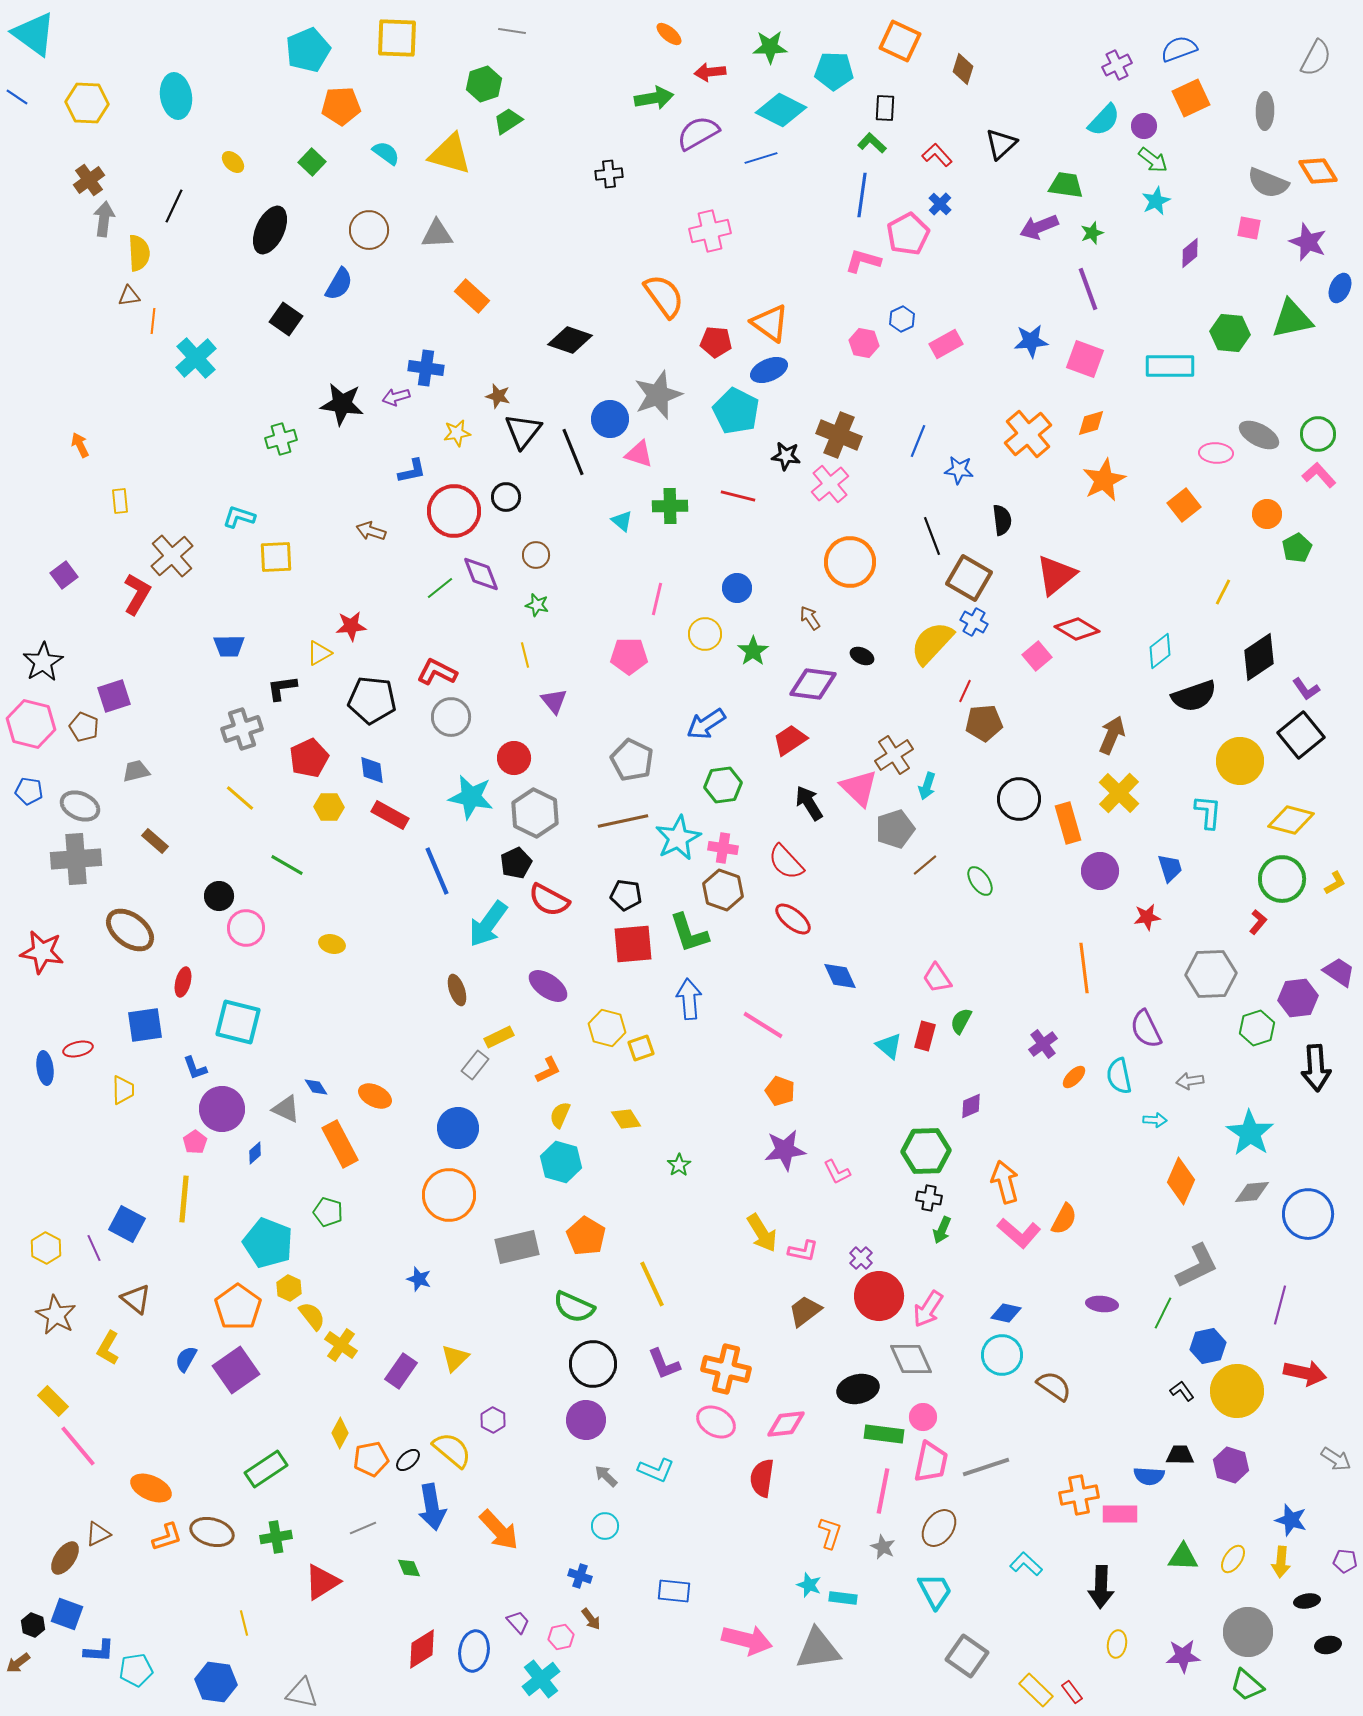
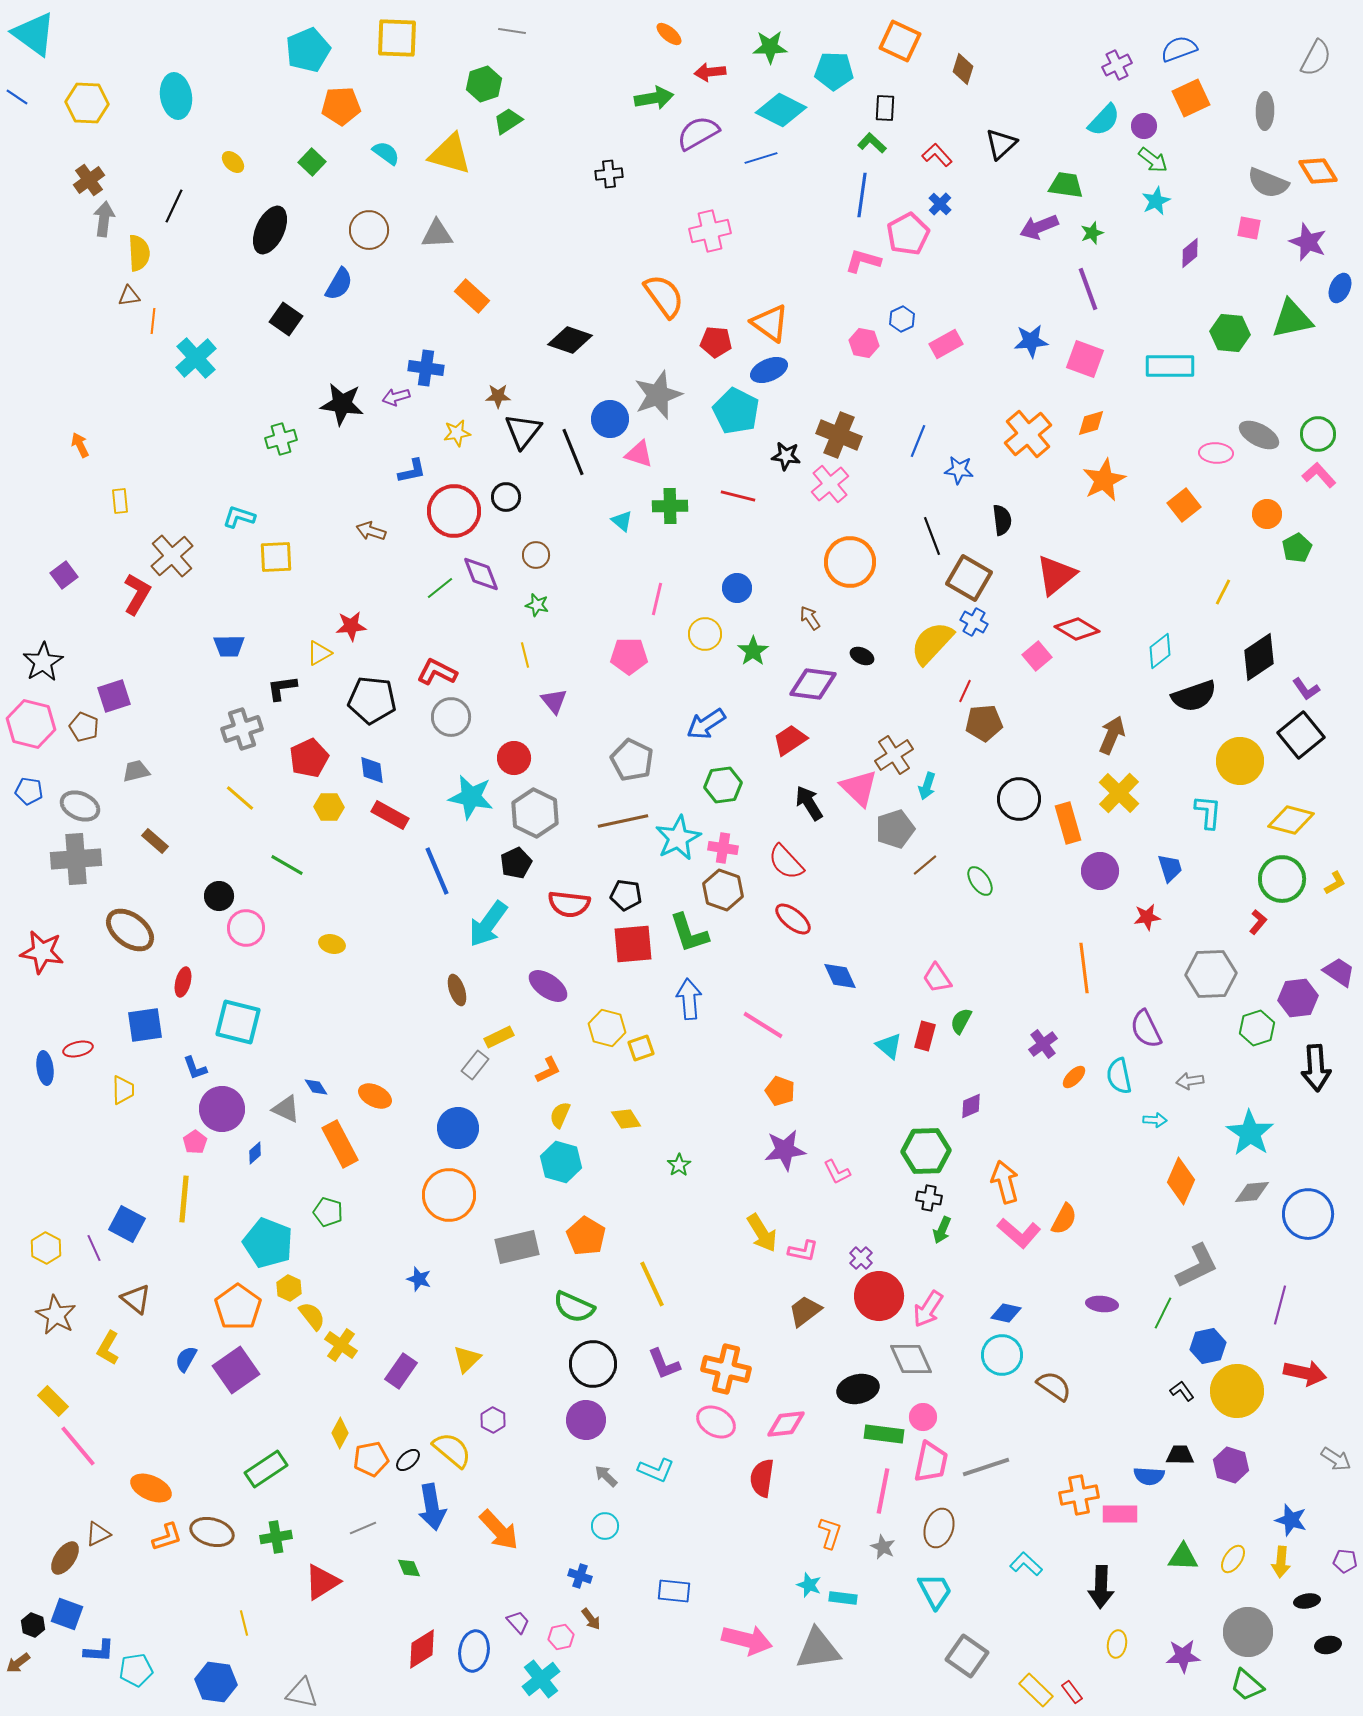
brown star at (498, 396): rotated 15 degrees counterclockwise
red semicircle at (549, 900): moved 20 px right, 4 px down; rotated 21 degrees counterclockwise
yellow triangle at (455, 1358): moved 12 px right, 1 px down
brown ellipse at (939, 1528): rotated 18 degrees counterclockwise
